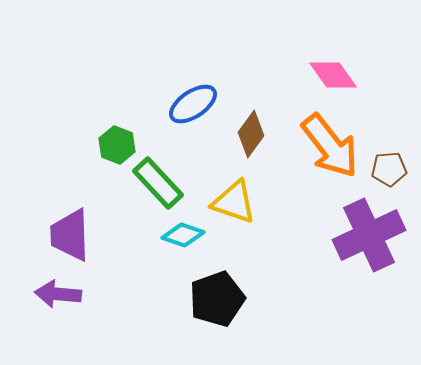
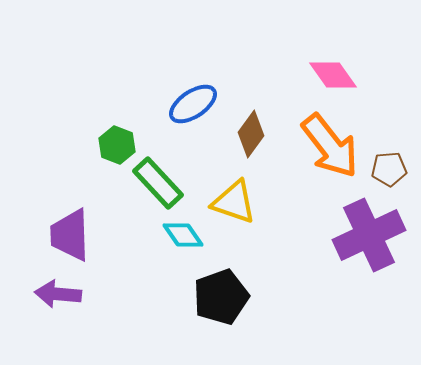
cyan diamond: rotated 36 degrees clockwise
black pentagon: moved 4 px right, 2 px up
